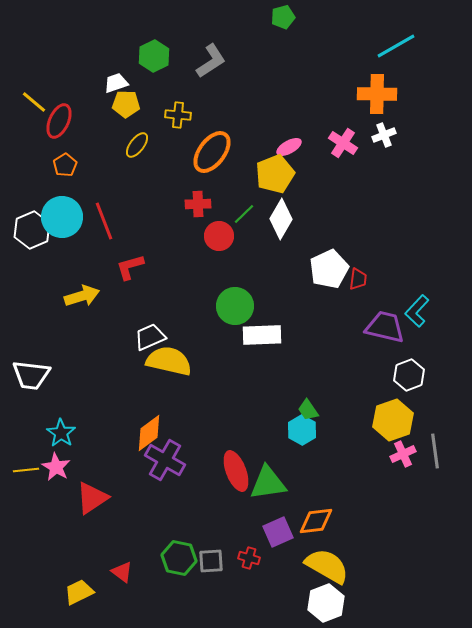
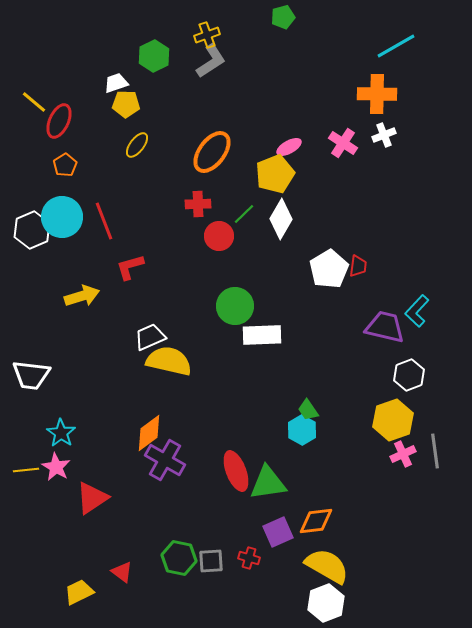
yellow cross at (178, 115): moved 29 px right, 80 px up; rotated 25 degrees counterclockwise
white pentagon at (329, 269): rotated 6 degrees counterclockwise
red trapezoid at (358, 279): moved 13 px up
